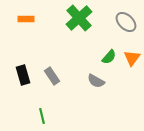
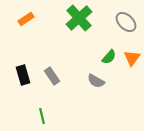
orange rectangle: rotated 35 degrees counterclockwise
